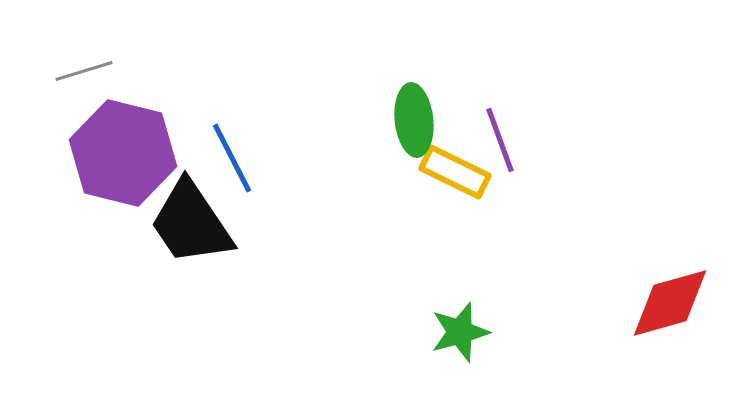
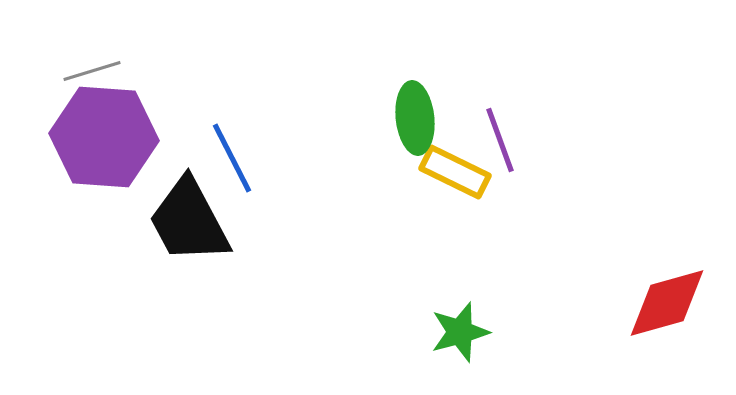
gray line: moved 8 px right
green ellipse: moved 1 px right, 2 px up
purple hexagon: moved 19 px left, 16 px up; rotated 10 degrees counterclockwise
black trapezoid: moved 2 px left, 2 px up; rotated 6 degrees clockwise
red diamond: moved 3 px left
